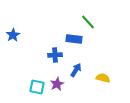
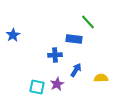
yellow semicircle: moved 2 px left; rotated 16 degrees counterclockwise
